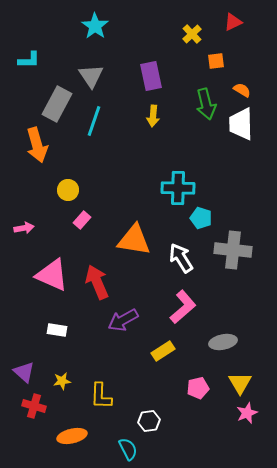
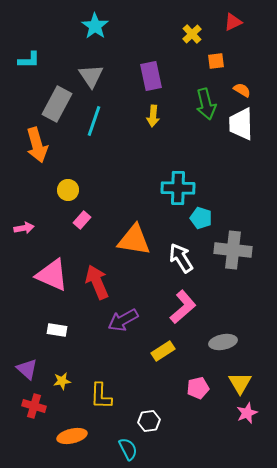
purple triangle: moved 3 px right, 3 px up
